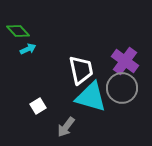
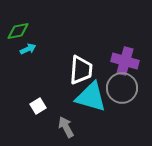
green diamond: rotated 60 degrees counterclockwise
purple cross: rotated 20 degrees counterclockwise
white trapezoid: rotated 16 degrees clockwise
gray arrow: rotated 115 degrees clockwise
